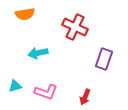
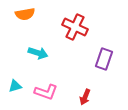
cyan arrow: rotated 150 degrees counterclockwise
